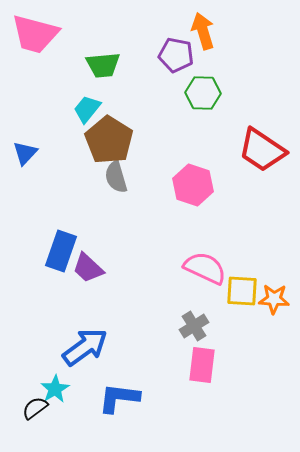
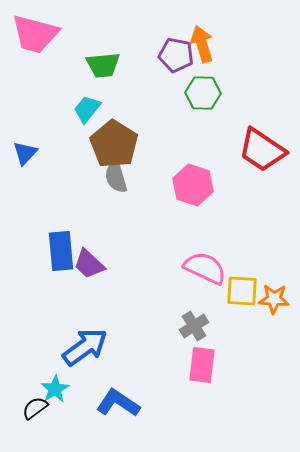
orange arrow: moved 1 px left, 13 px down
brown pentagon: moved 5 px right, 4 px down
blue rectangle: rotated 24 degrees counterclockwise
purple trapezoid: moved 1 px right, 4 px up
blue L-shape: moved 1 px left, 5 px down; rotated 27 degrees clockwise
